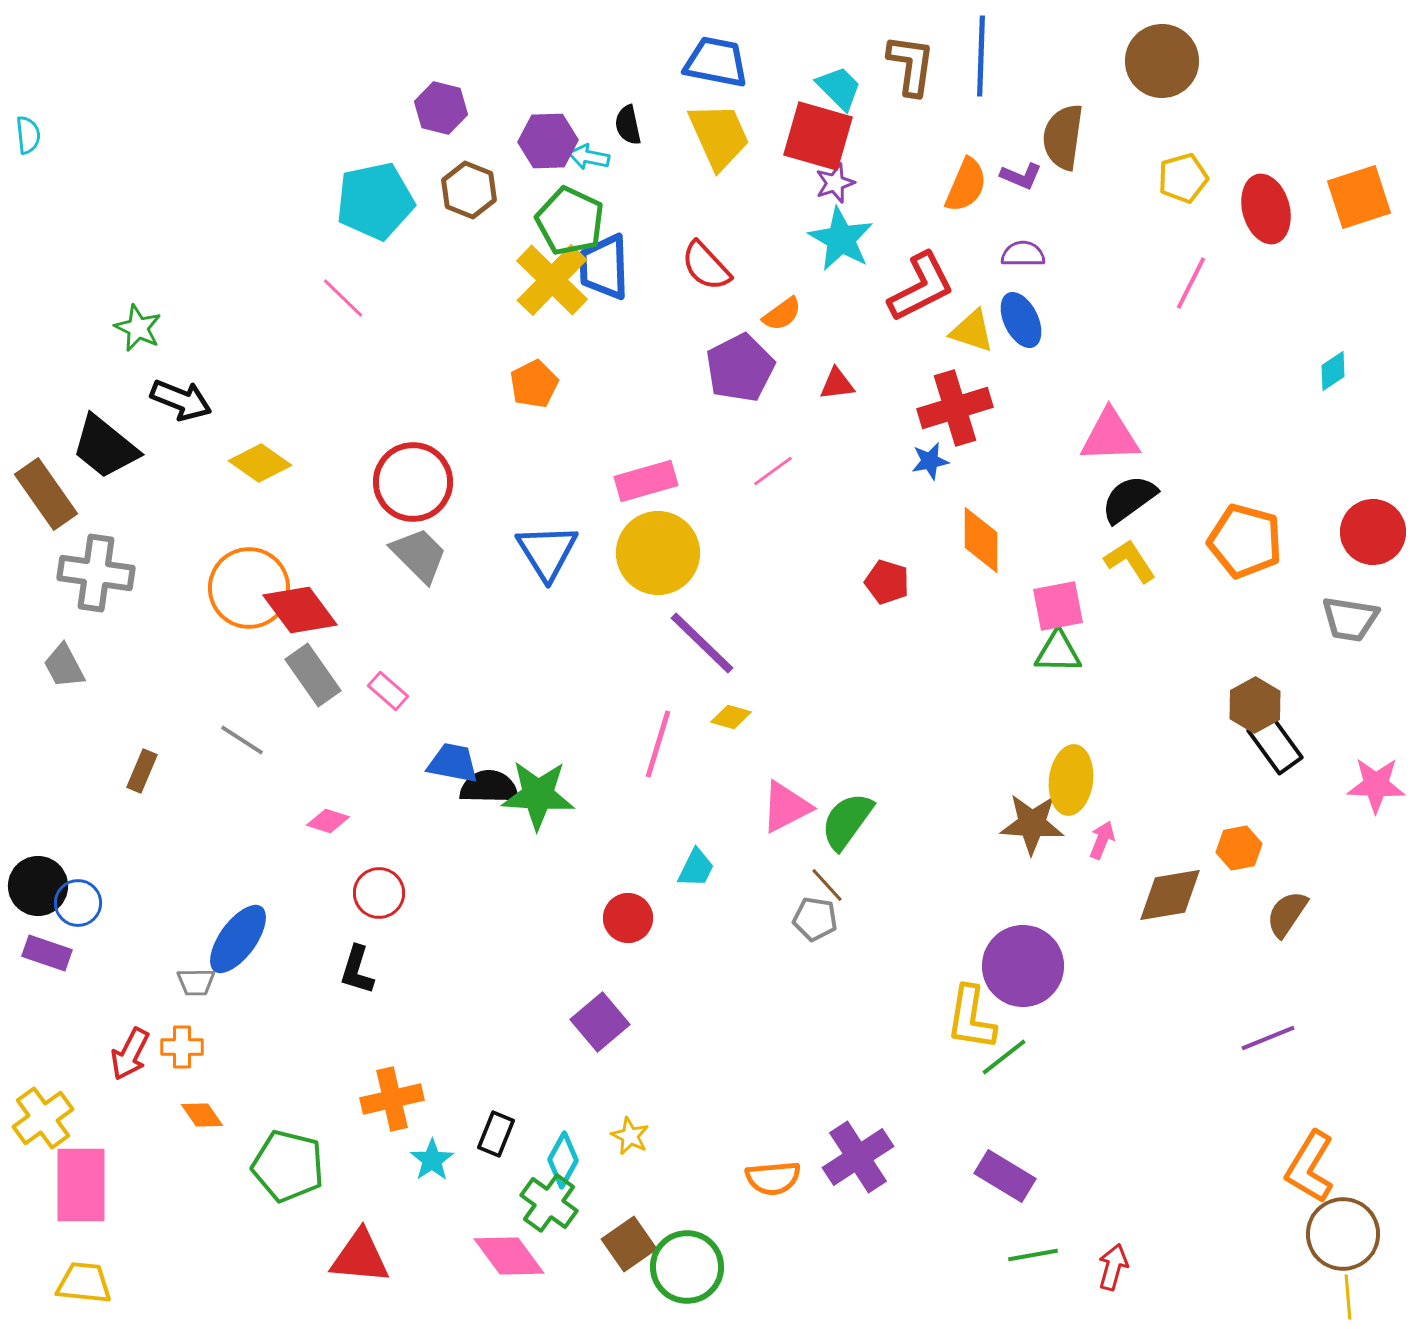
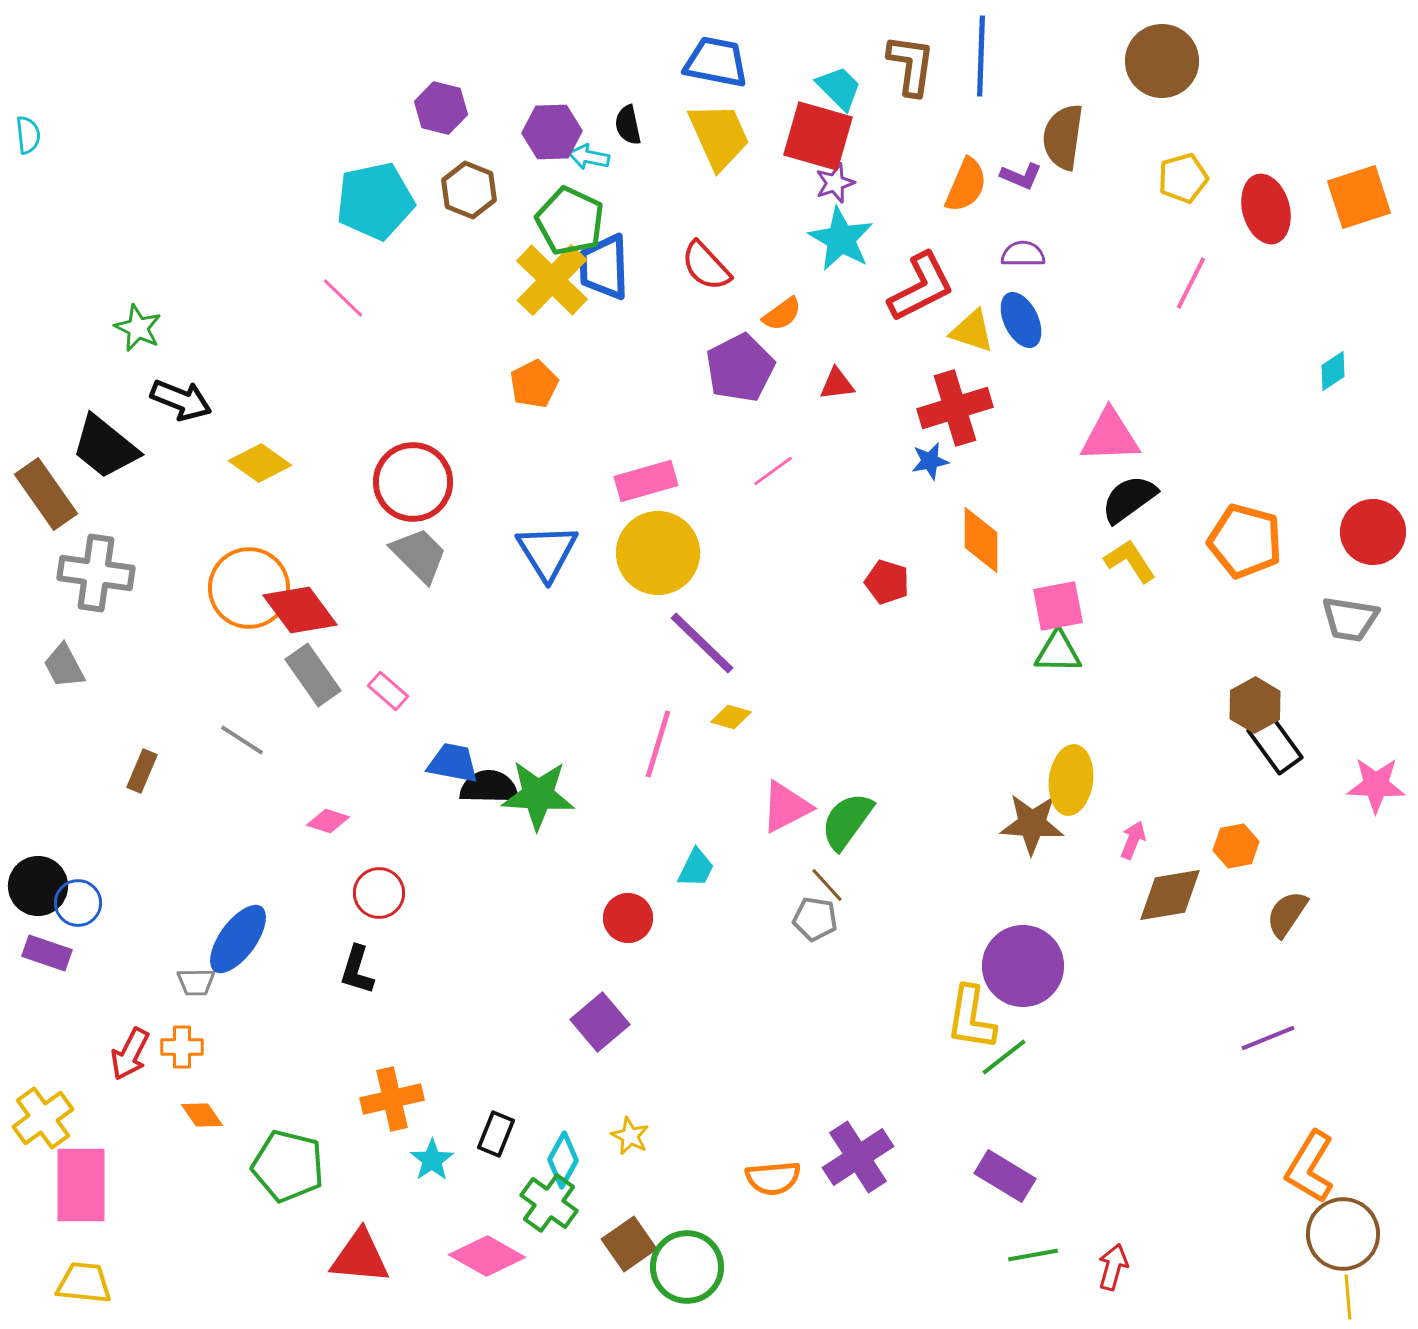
purple hexagon at (548, 141): moved 4 px right, 9 px up
pink arrow at (1102, 840): moved 31 px right
orange hexagon at (1239, 848): moved 3 px left, 2 px up
pink diamond at (509, 1256): moved 22 px left; rotated 24 degrees counterclockwise
